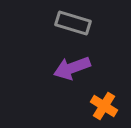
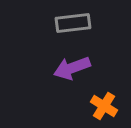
gray rectangle: rotated 24 degrees counterclockwise
